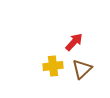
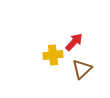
yellow cross: moved 11 px up
